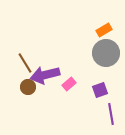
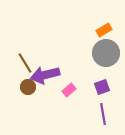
pink rectangle: moved 6 px down
purple square: moved 2 px right, 3 px up
purple line: moved 8 px left
